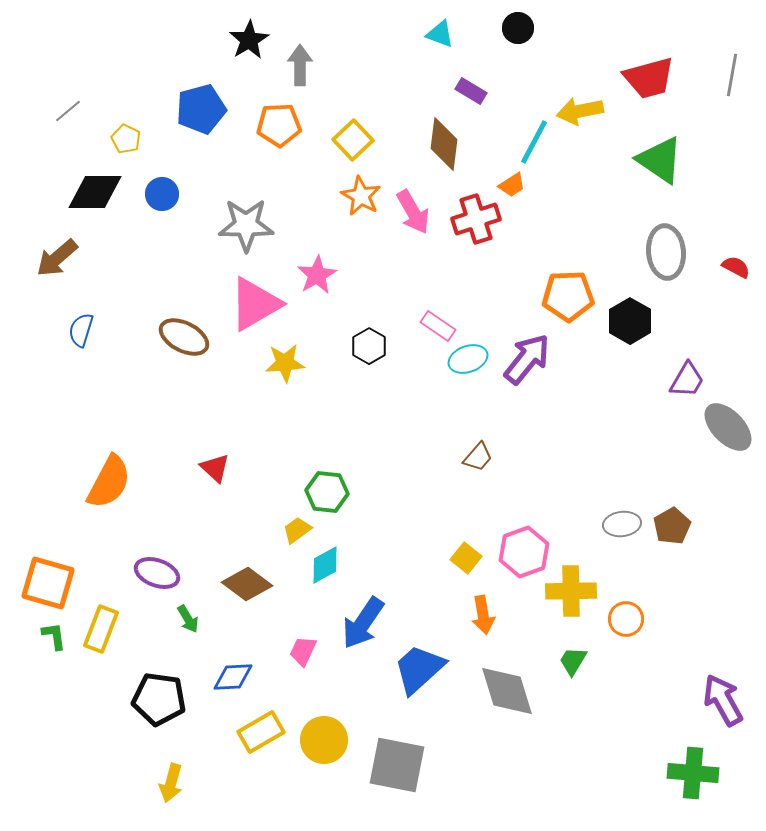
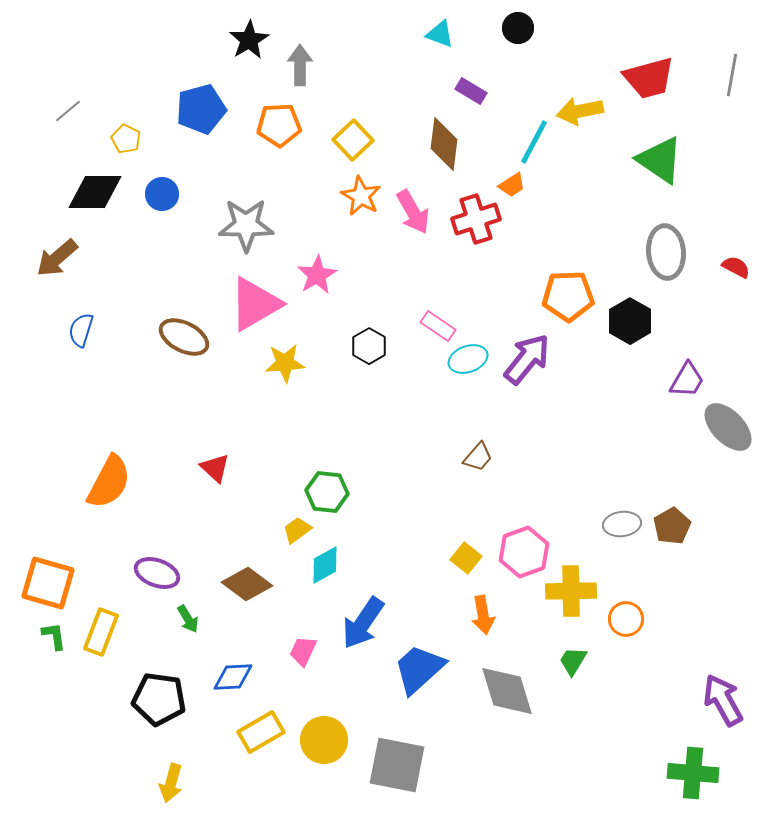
yellow rectangle at (101, 629): moved 3 px down
